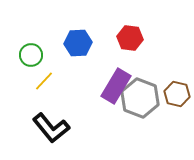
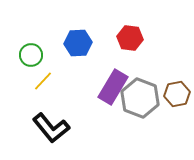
yellow line: moved 1 px left
purple rectangle: moved 3 px left, 1 px down
brown hexagon: rotated 25 degrees counterclockwise
